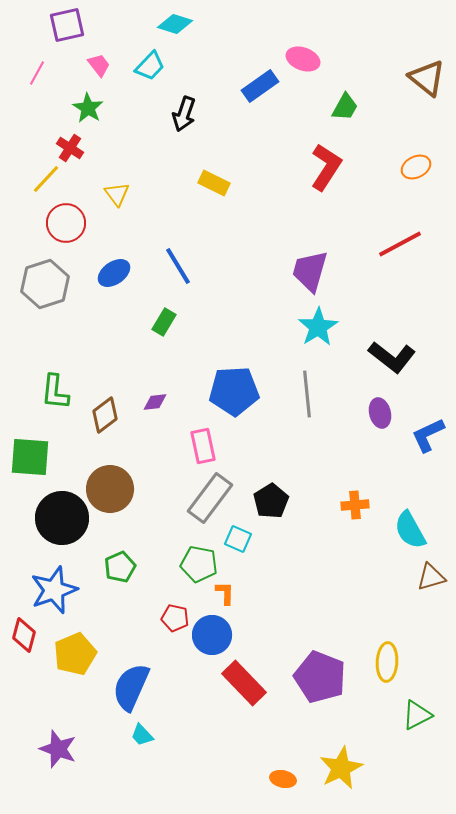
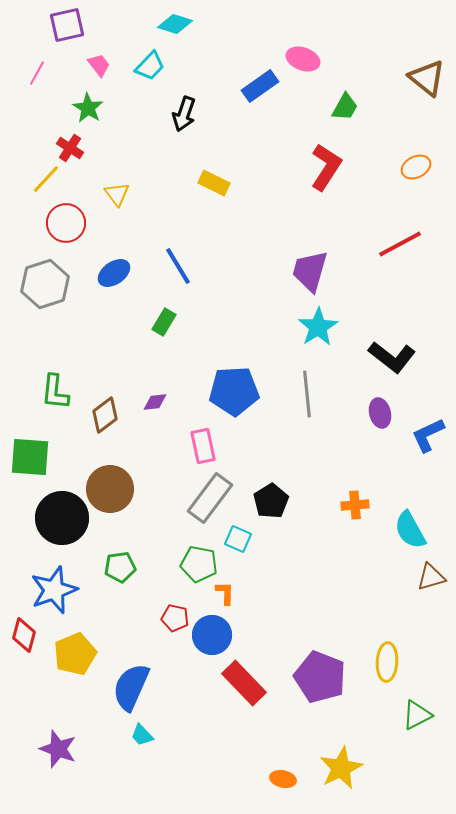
green pentagon at (120, 567): rotated 16 degrees clockwise
